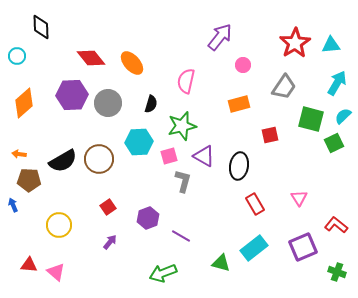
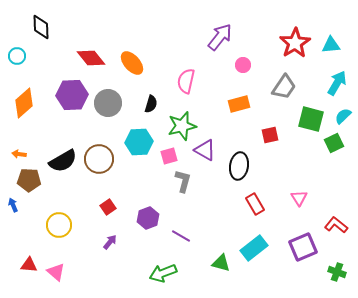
purple triangle at (204, 156): moved 1 px right, 6 px up
